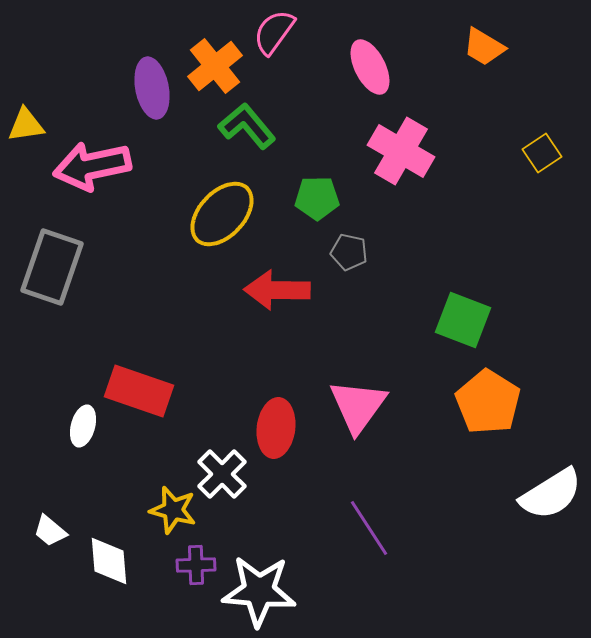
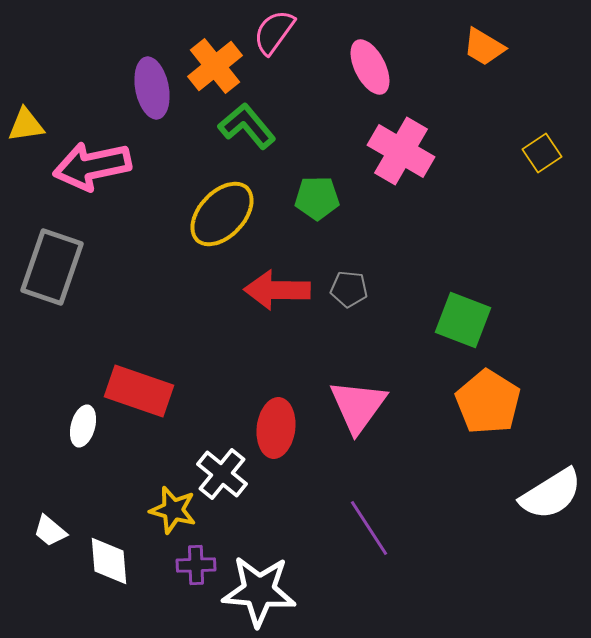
gray pentagon: moved 37 px down; rotated 6 degrees counterclockwise
white cross: rotated 6 degrees counterclockwise
